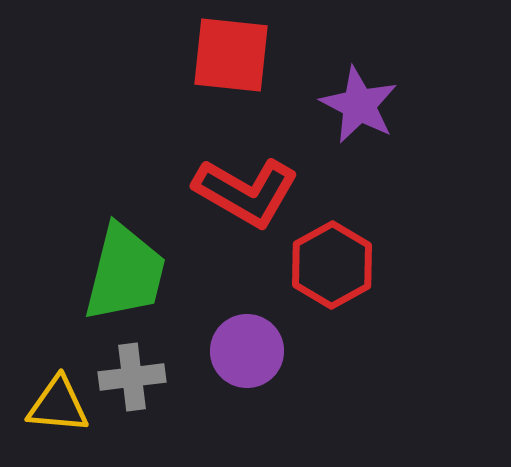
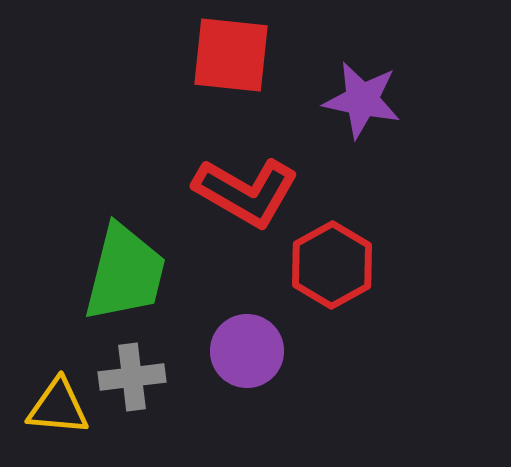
purple star: moved 3 px right, 5 px up; rotated 16 degrees counterclockwise
yellow triangle: moved 2 px down
